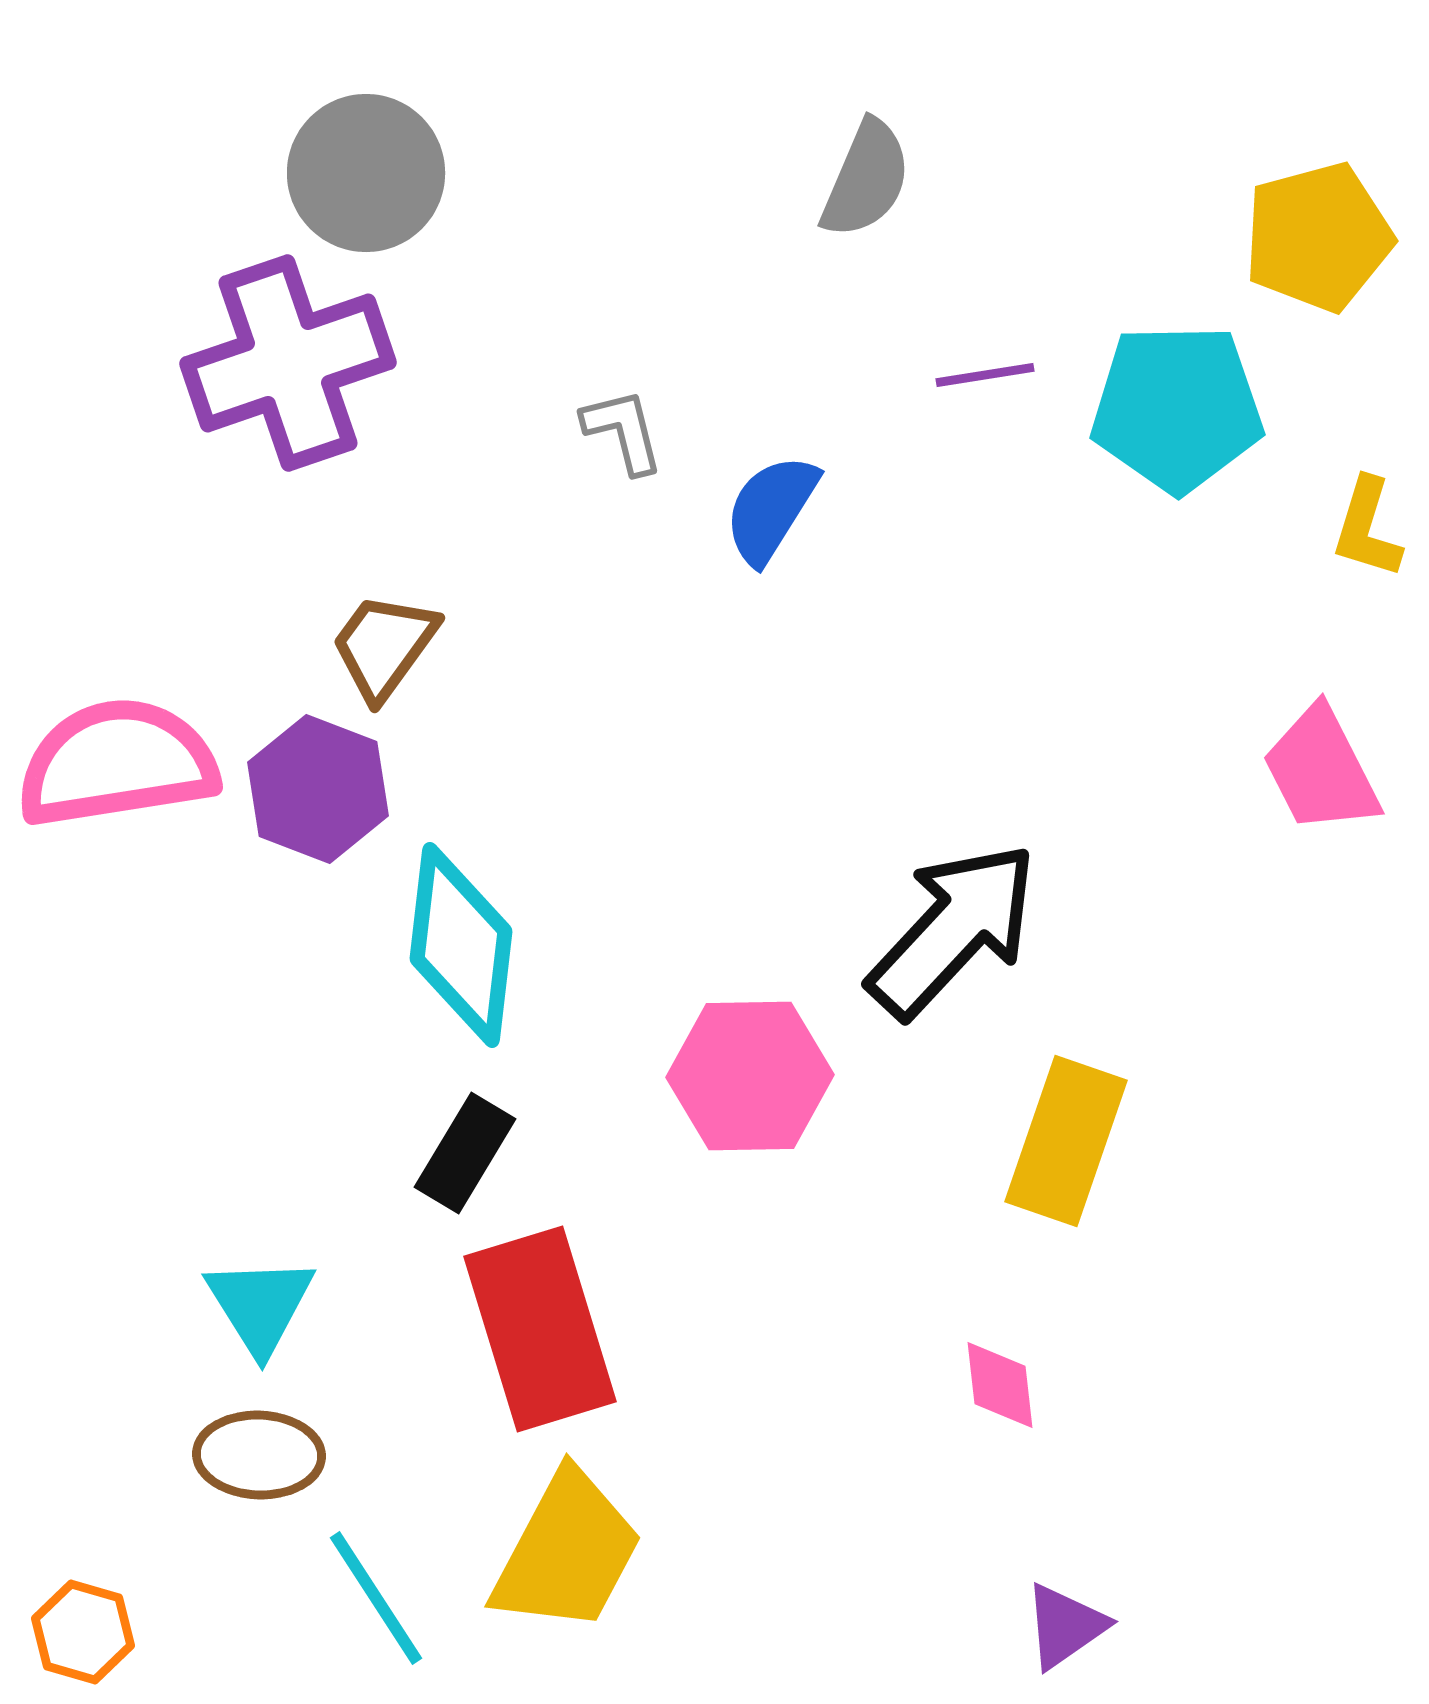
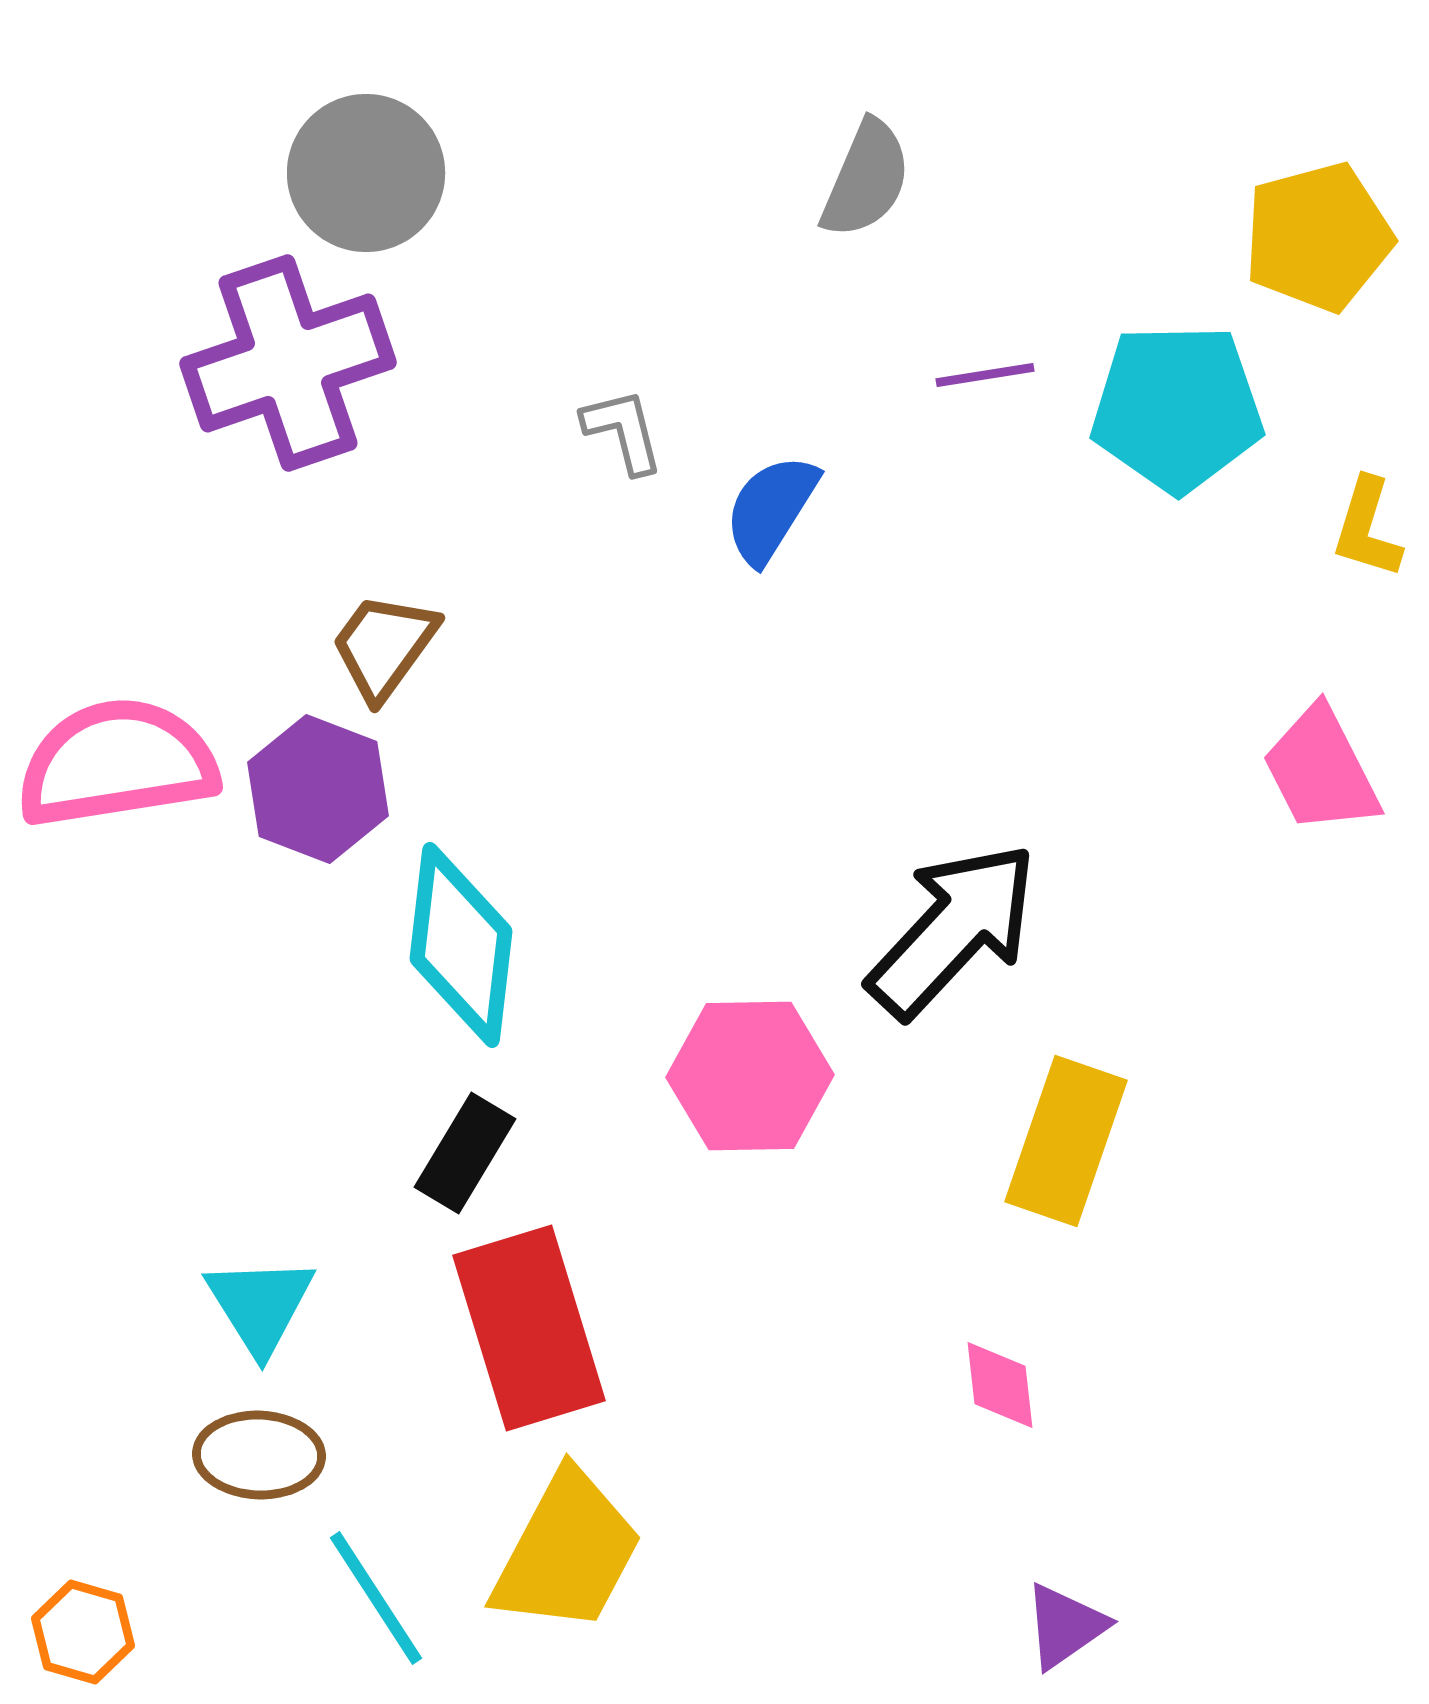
red rectangle: moved 11 px left, 1 px up
